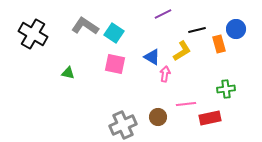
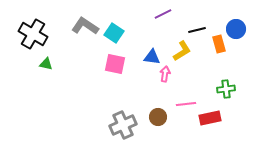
blue triangle: rotated 24 degrees counterclockwise
green triangle: moved 22 px left, 9 px up
